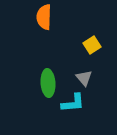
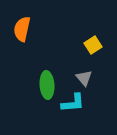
orange semicircle: moved 22 px left, 12 px down; rotated 10 degrees clockwise
yellow square: moved 1 px right
green ellipse: moved 1 px left, 2 px down
